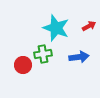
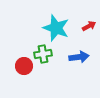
red circle: moved 1 px right, 1 px down
